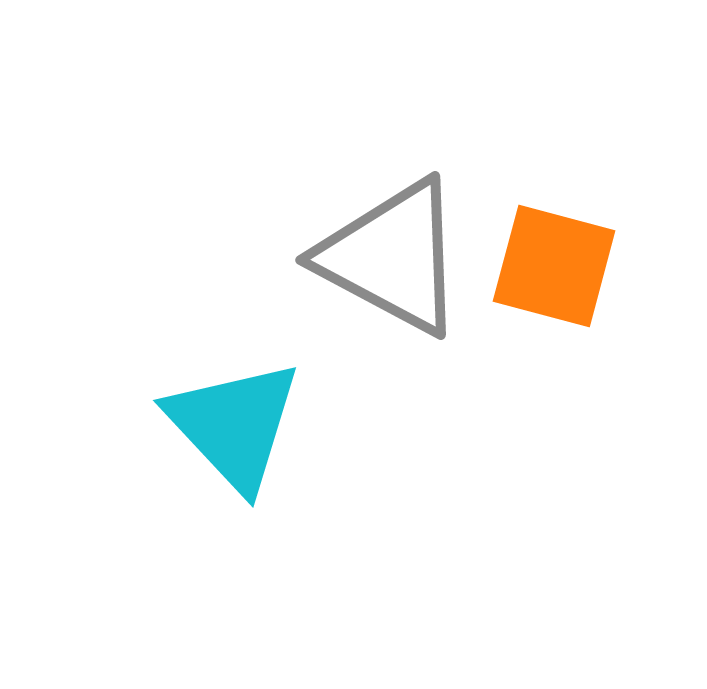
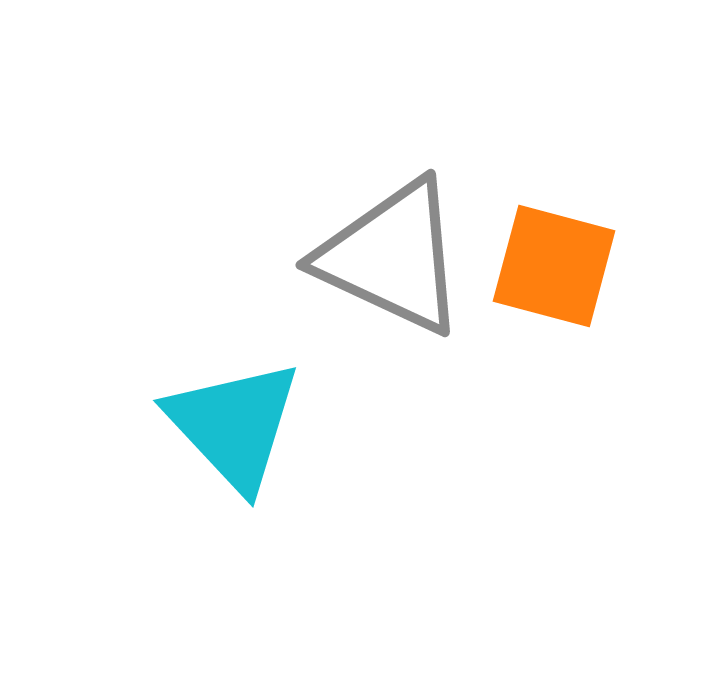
gray triangle: rotated 3 degrees counterclockwise
